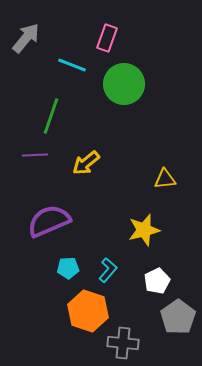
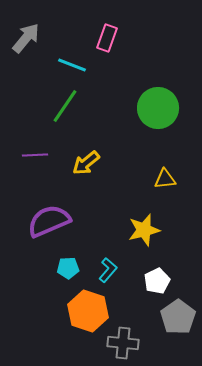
green circle: moved 34 px right, 24 px down
green line: moved 14 px right, 10 px up; rotated 15 degrees clockwise
